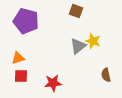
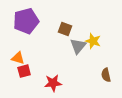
brown square: moved 11 px left, 18 px down
purple pentagon: rotated 30 degrees counterclockwise
gray triangle: rotated 12 degrees counterclockwise
orange triangle: rotated 32 degrees clockwise
red square: moved 3 px right, 5 px up; rotated 16 degrees counterclockwise
